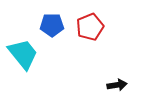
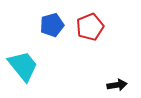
blue pentagon: rotated 15 degrees counterclockwise
cyan trapezoid: moved 12 px down
